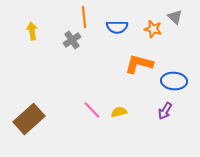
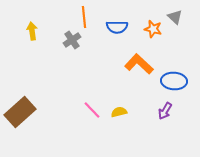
orange L-shape: rotated 28 degrees clockwise
brown rectangle: moved 9 px left, 7 px up
